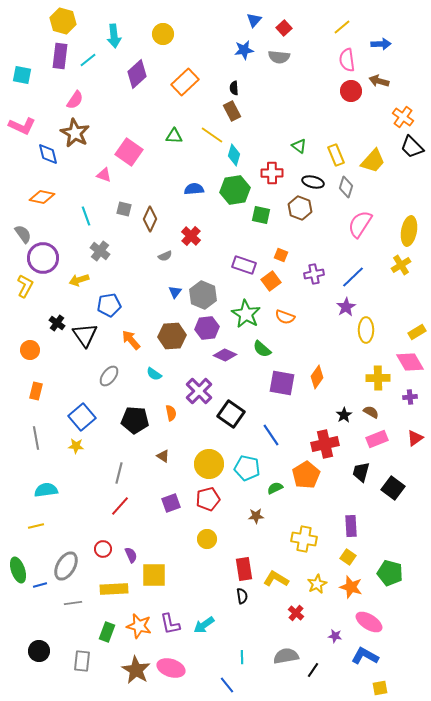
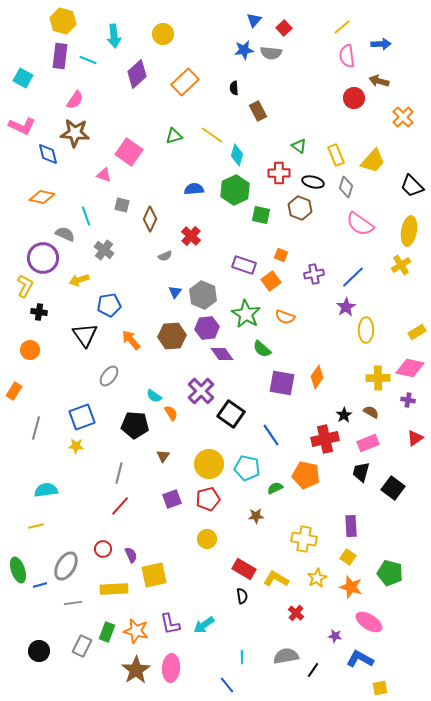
gray semicircle at (279, 57): moved 8 px left, 4 px up
cyan line at (88, 60): rotated 60 degrees clockwise
pink semicircle at (347, 60): moved 4 px up
cyan square at (22, 75): moved 1 px right, 3 px down; rotated 18 degrees clockwise
red circle at (351, 91): moved 3 px right, 7 px down
brown rectangle at (232, 111): moved 26 px right
orange cross at (403, 117): rotated 10 degrees clockwise
brown star at (75, 133): rotated 24 degrees counterclockwise
green triangle at (174, 136): rotated 18 degrees counterclockwise
black trapezoid at (412, 147): moved 39 px down
cyan diamond at (234, 155): moved 3 px right
red cross at (272, 173): moved 7 px right
green hexagon at (235, 190): rotated 16 degrees counterclockwise
gray square at (124, 209): moved 2 px left, 4 px up
pink semicircle at (360, 224): rotated 88 degrees counterclockwise
gray semicircle at (23, 234): moved 42 px right; rotated 30 degrees counterclockwise
gray cross at (100, 251): moved 4 px right, 1 px up
black cross at (57, 323): moved 18 px left, 11 px up; rotated 28 degrees counterclockwise
purple diamond at (225, 355): moved 3 px left, 1 px up; rotated 30 degrees clockwise
pink diamond at (410, 362): moved 6 px down; rotated 48 degrees counterclockwise
cyan semicircle at (154, 374): moved 22 px down
orange rectangle at (36, 391): moved 22 px left; rotated 18 degrees clockwise
purple cross at (199, 391): moved 2 px right
purple cross at (410, 397): moved 2 px left, 3 px down; rotated 16 degrees clockwise
orange semicircle at (171, 413): rotated 21 degrees counterclockwise
blue square at (82, 417): rotated 20 degrees clockwise
black pentagon at (135, 420): moved 5 px down
gray line at (36, 438): moved 10 px up; rotated 25 degrees clockwise
pink rectangle at (377, 439): moved 9 px left, 4 px down
red cross at (325, 444): moved 5 px up
brown triangle at (163, 456): rotated 32 degrees clockwise
orange pentagon at (306, 475): rotated 28 degrees counterclockwise
purple square at (171, 503): moved 1 px right, 4 px up
red rectangle at (244, 569): rotated 50 degrees counterclockwise
yellow square at (154, 575): rotated 12 degrees counterclockwise
yellow star at (317, 584): moved 6 px up
orange star at (139, 626): moved 3 px left, 5 px down
blue L-shape at (365, 656): moved 5 px left, 3 px down
gray rectangle at (82, 661): moved 15 px up; rotated 20 degrees clockwise
pink ellipse at (171, 668): rotated 76 degrees clockwise
brown star at (136, 670): rotated 8 degrees clockwise
